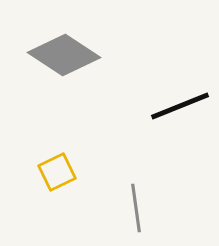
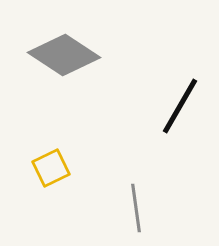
black line: rotated 38 degrees counterclockwise
yellow square: moved 6 px left, 4 px up
